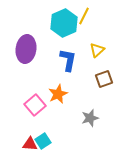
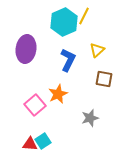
cyan hexagon: moved 1 px up
blue L-shape: rotated 15 degrees clockwise
brown square: rotated 30 degrees clockwise
